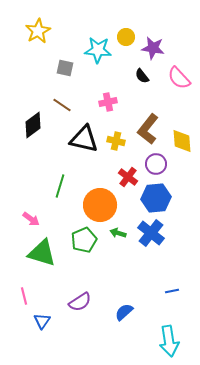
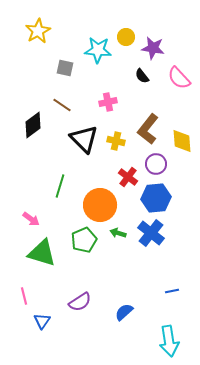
black triangle: rotated 32 degrees clockwise
